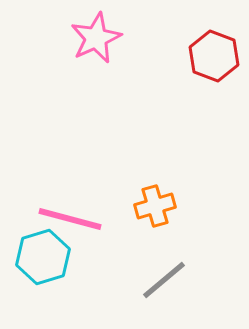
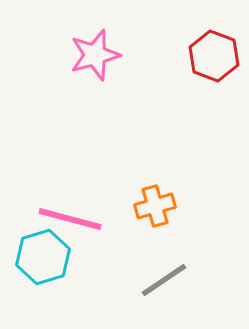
pink star: moved 1 px left, 17 px down; rotated 9 degrees clockwise
gray line: rotated 6 degrees clockwise
